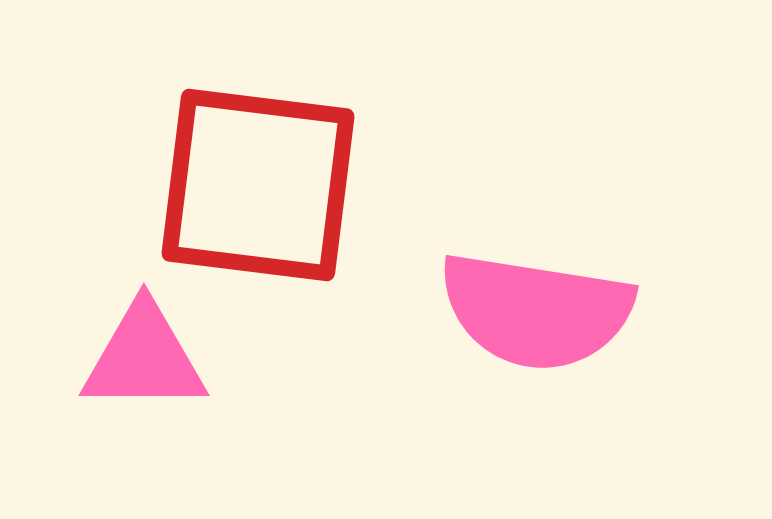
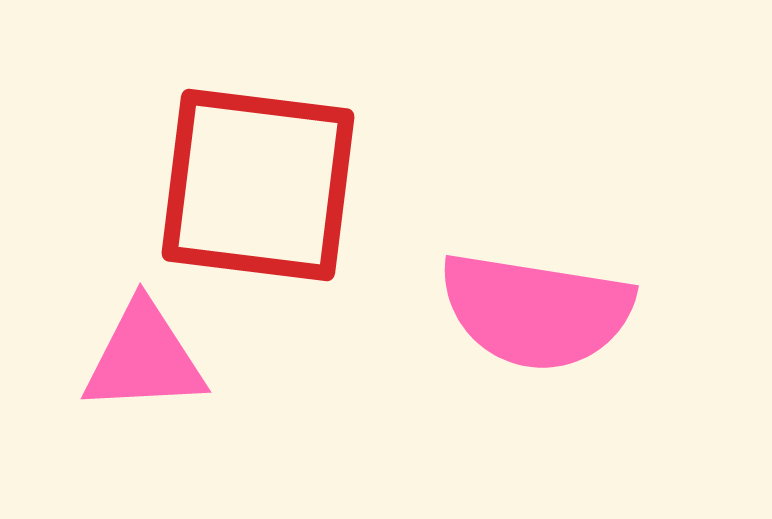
pink triangle: rotated 3 degrees counterclockwise
